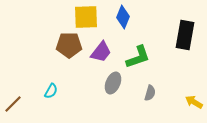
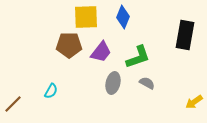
gray ellipse: rotated 10 degrees counterclockwise
gray semicircle: moved 3 px left, 10 px up; rotated 77 degrees counterclockwise
yellow arrow: rotated 66 degrees counterclockwise
